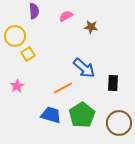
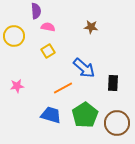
purple semicircle: moved 2 px right
pink semicircle: moved 18 px left, 11 px down; rotated 40 degrees clockwise
yellow circle: moved 1 px left
yellow square: moved 20 px right, 3 px up
pink star: rotated 24 degrees clockwise
green pentagon: moved 3 px right
brown circle: moved 2 px left
